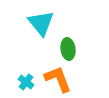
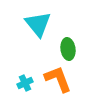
cyan triangle: moved 3 px left, 1 px down
cyan cross: moved 1 px left, 1 px down; rotated 28 degrees clockwise
